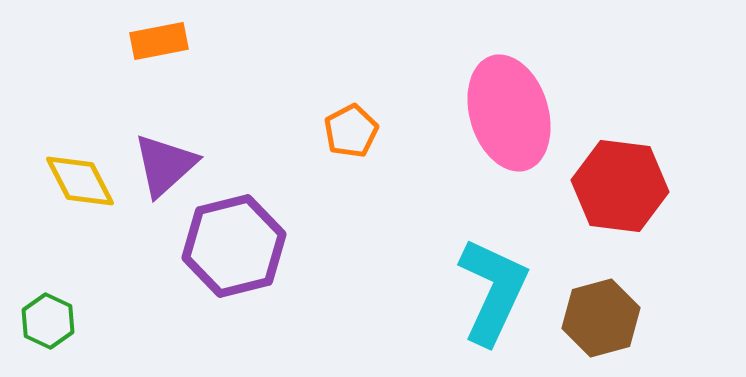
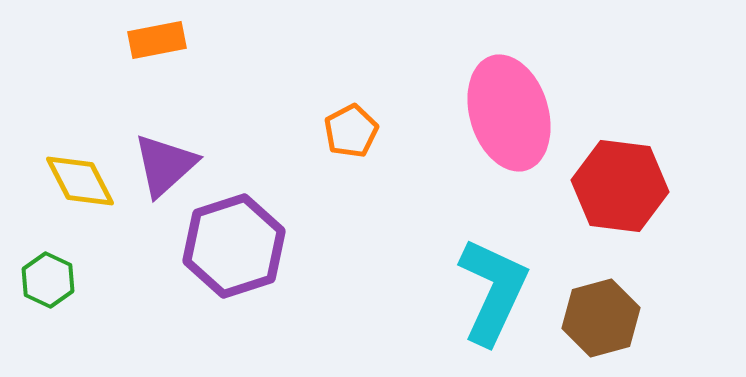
orange rectangle: moved 2 px left, 1 px up
purple hexagon: rotated 4 degrees counterclockwise
green hexagon: moved 41 px up
